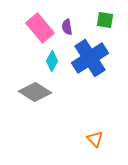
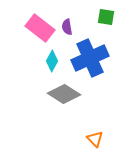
green square: moved 1 px right, 3 px up
pink rectangle: rotated 12 degrees counterclockwise
blue cross: rotated 9 degrees clockwise
gray diamond: moved 29 px right, 2 px down
